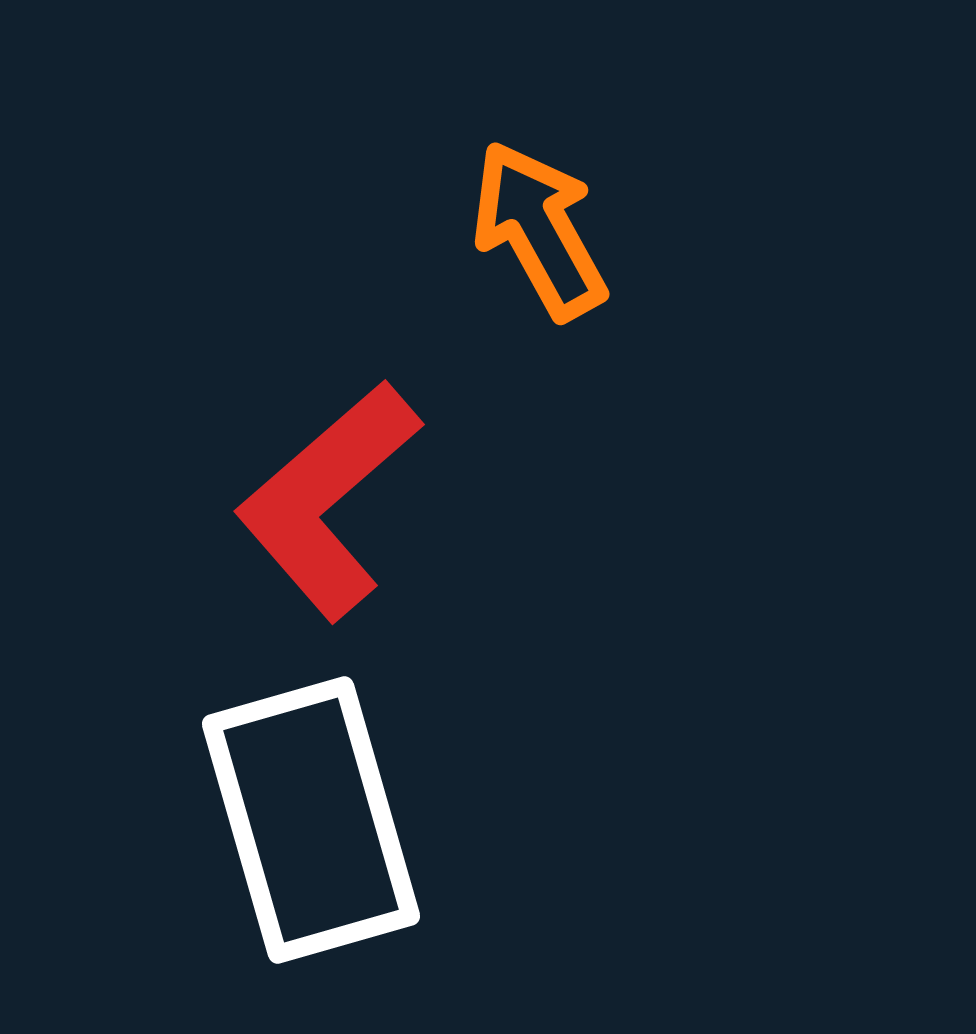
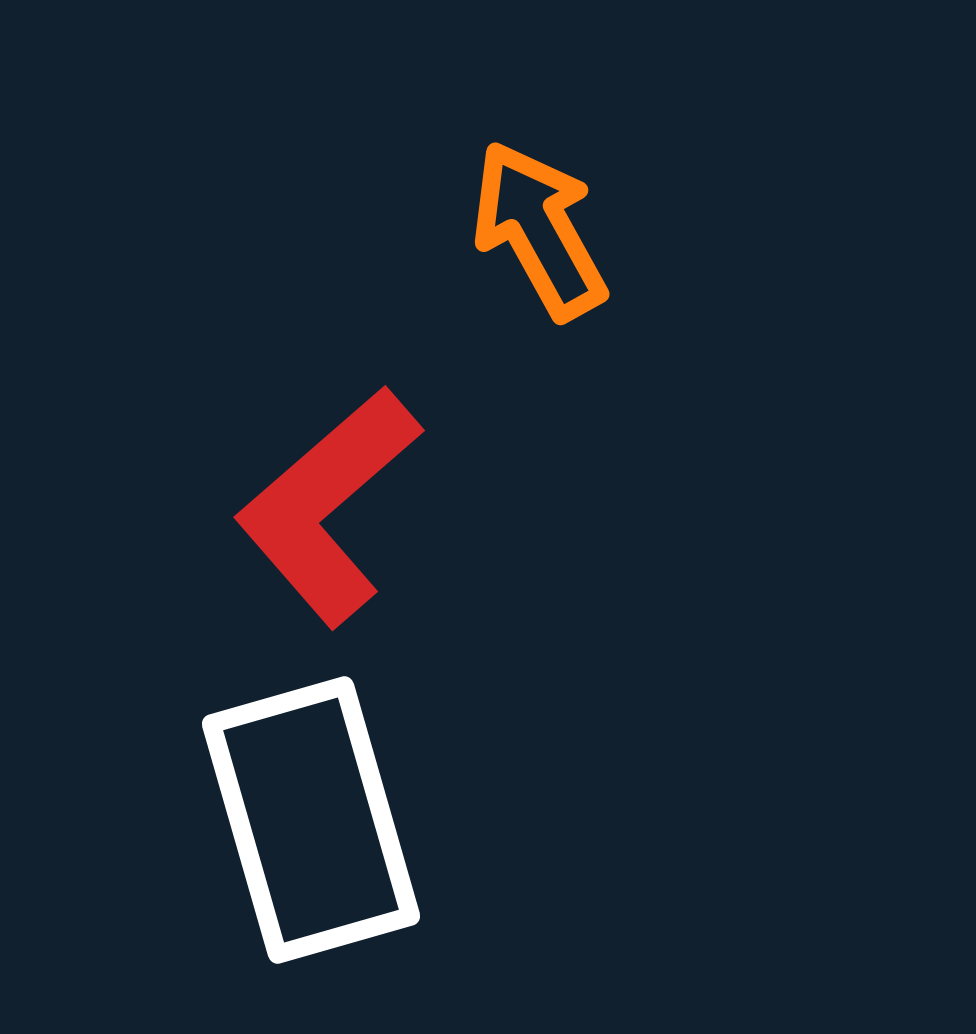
red L-shape: moved 6 px down
